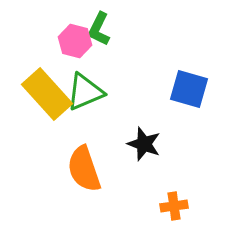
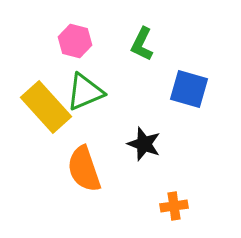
green L-shape: moved 43 px right, 15 px down
yellow rectangle: moved 1 px left, 13 px down
